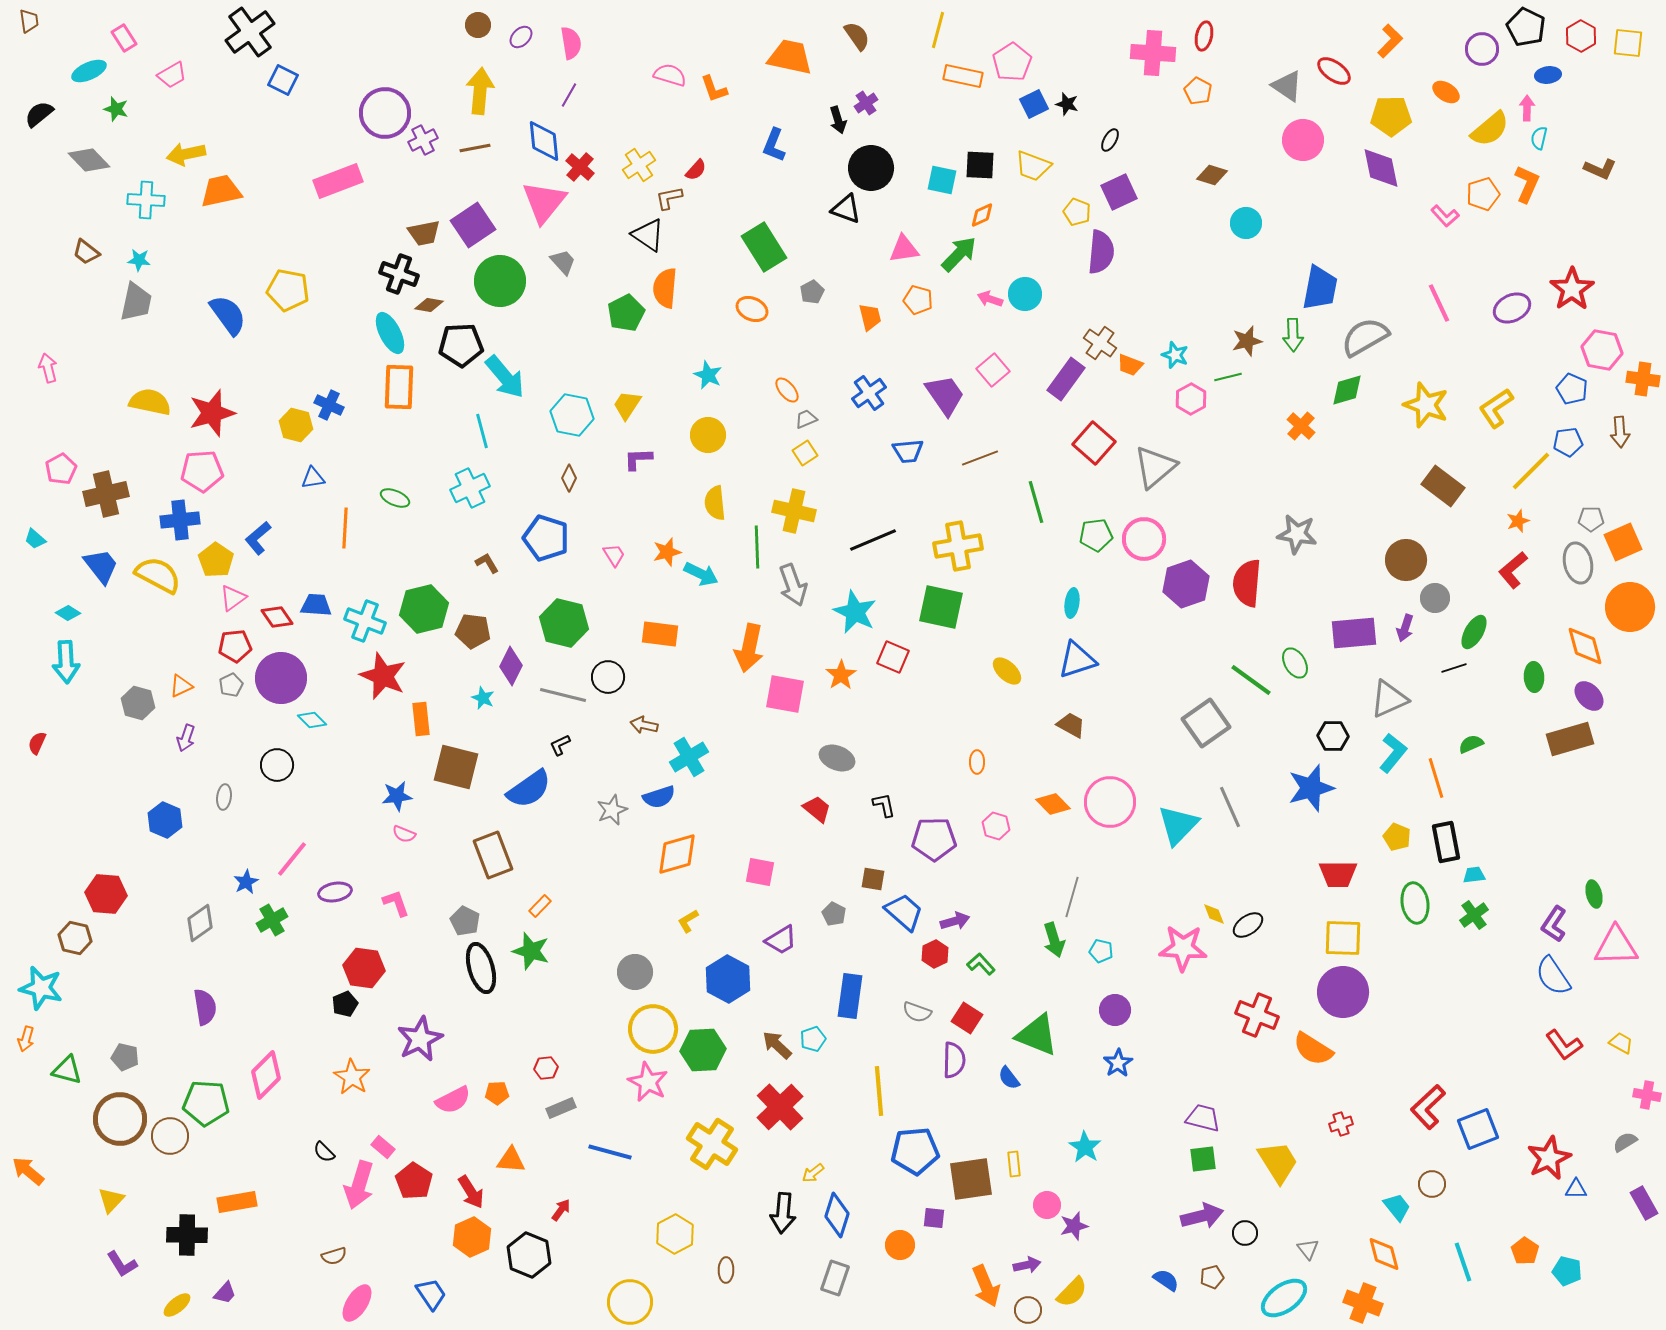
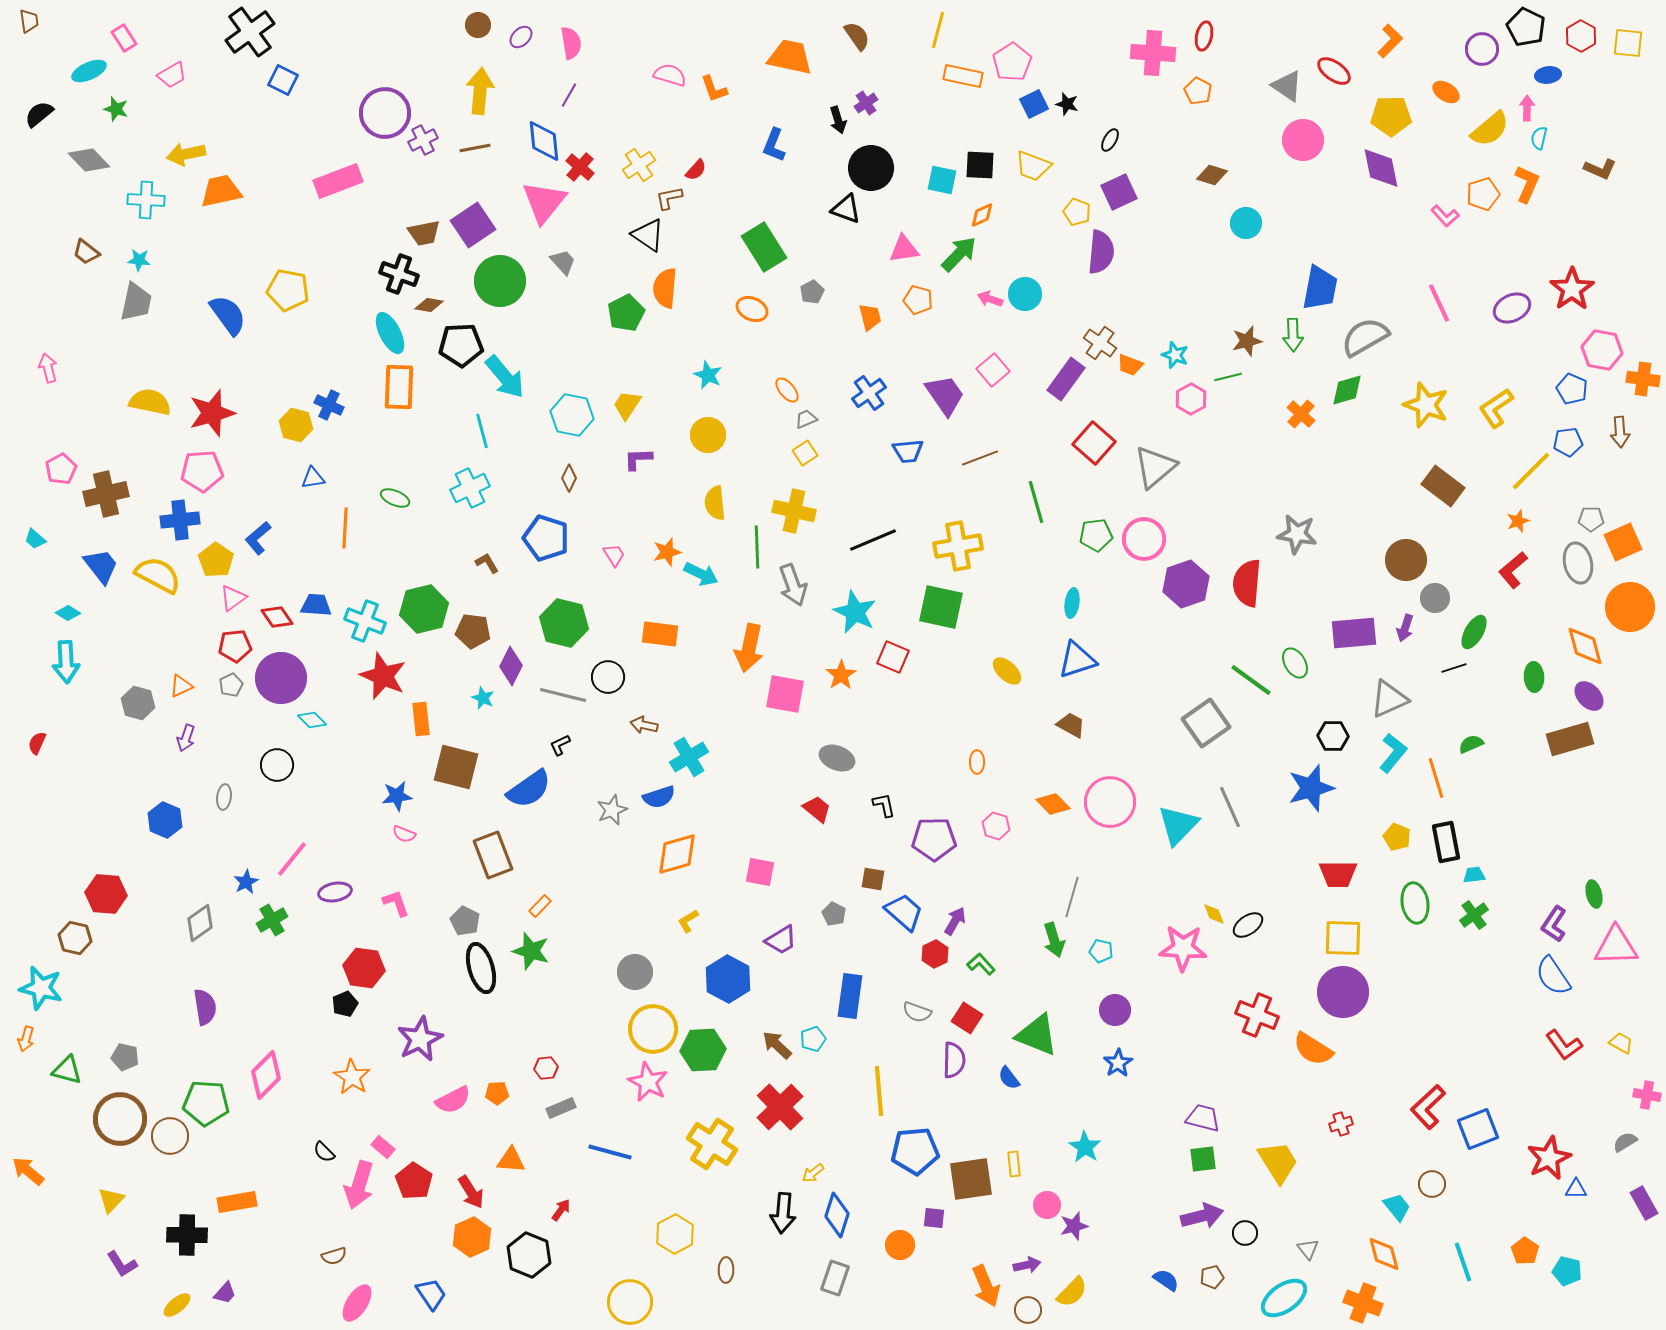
orange cross at (1301, 426): moved 12 px up
purple arrow at (955, 921): rotated 44 degrees counterclockwise
